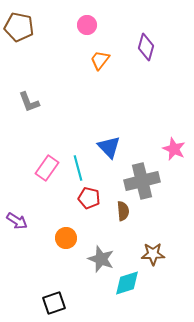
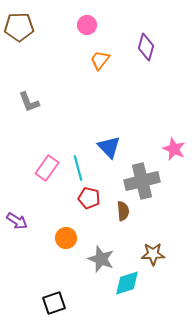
brown pentagon: rotated 12 degrees counterclockwise
